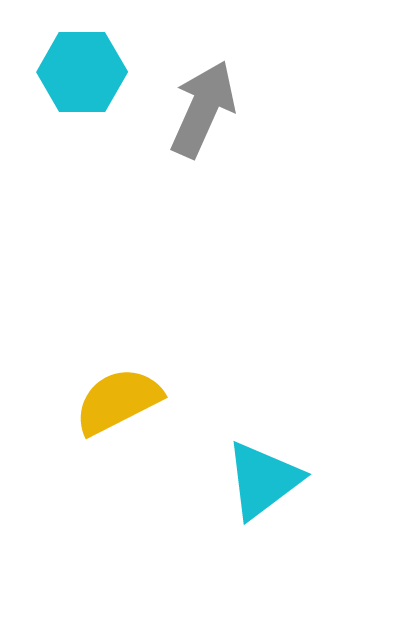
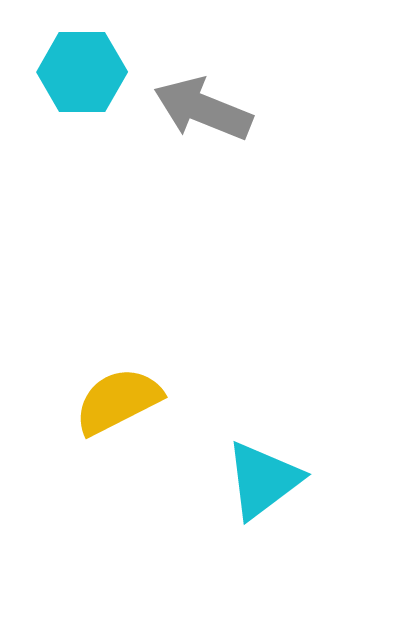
gray arrow: rotated 92 degrees counterclockwise
